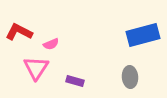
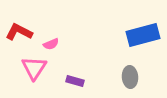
pink triangle: moved 2 px left
